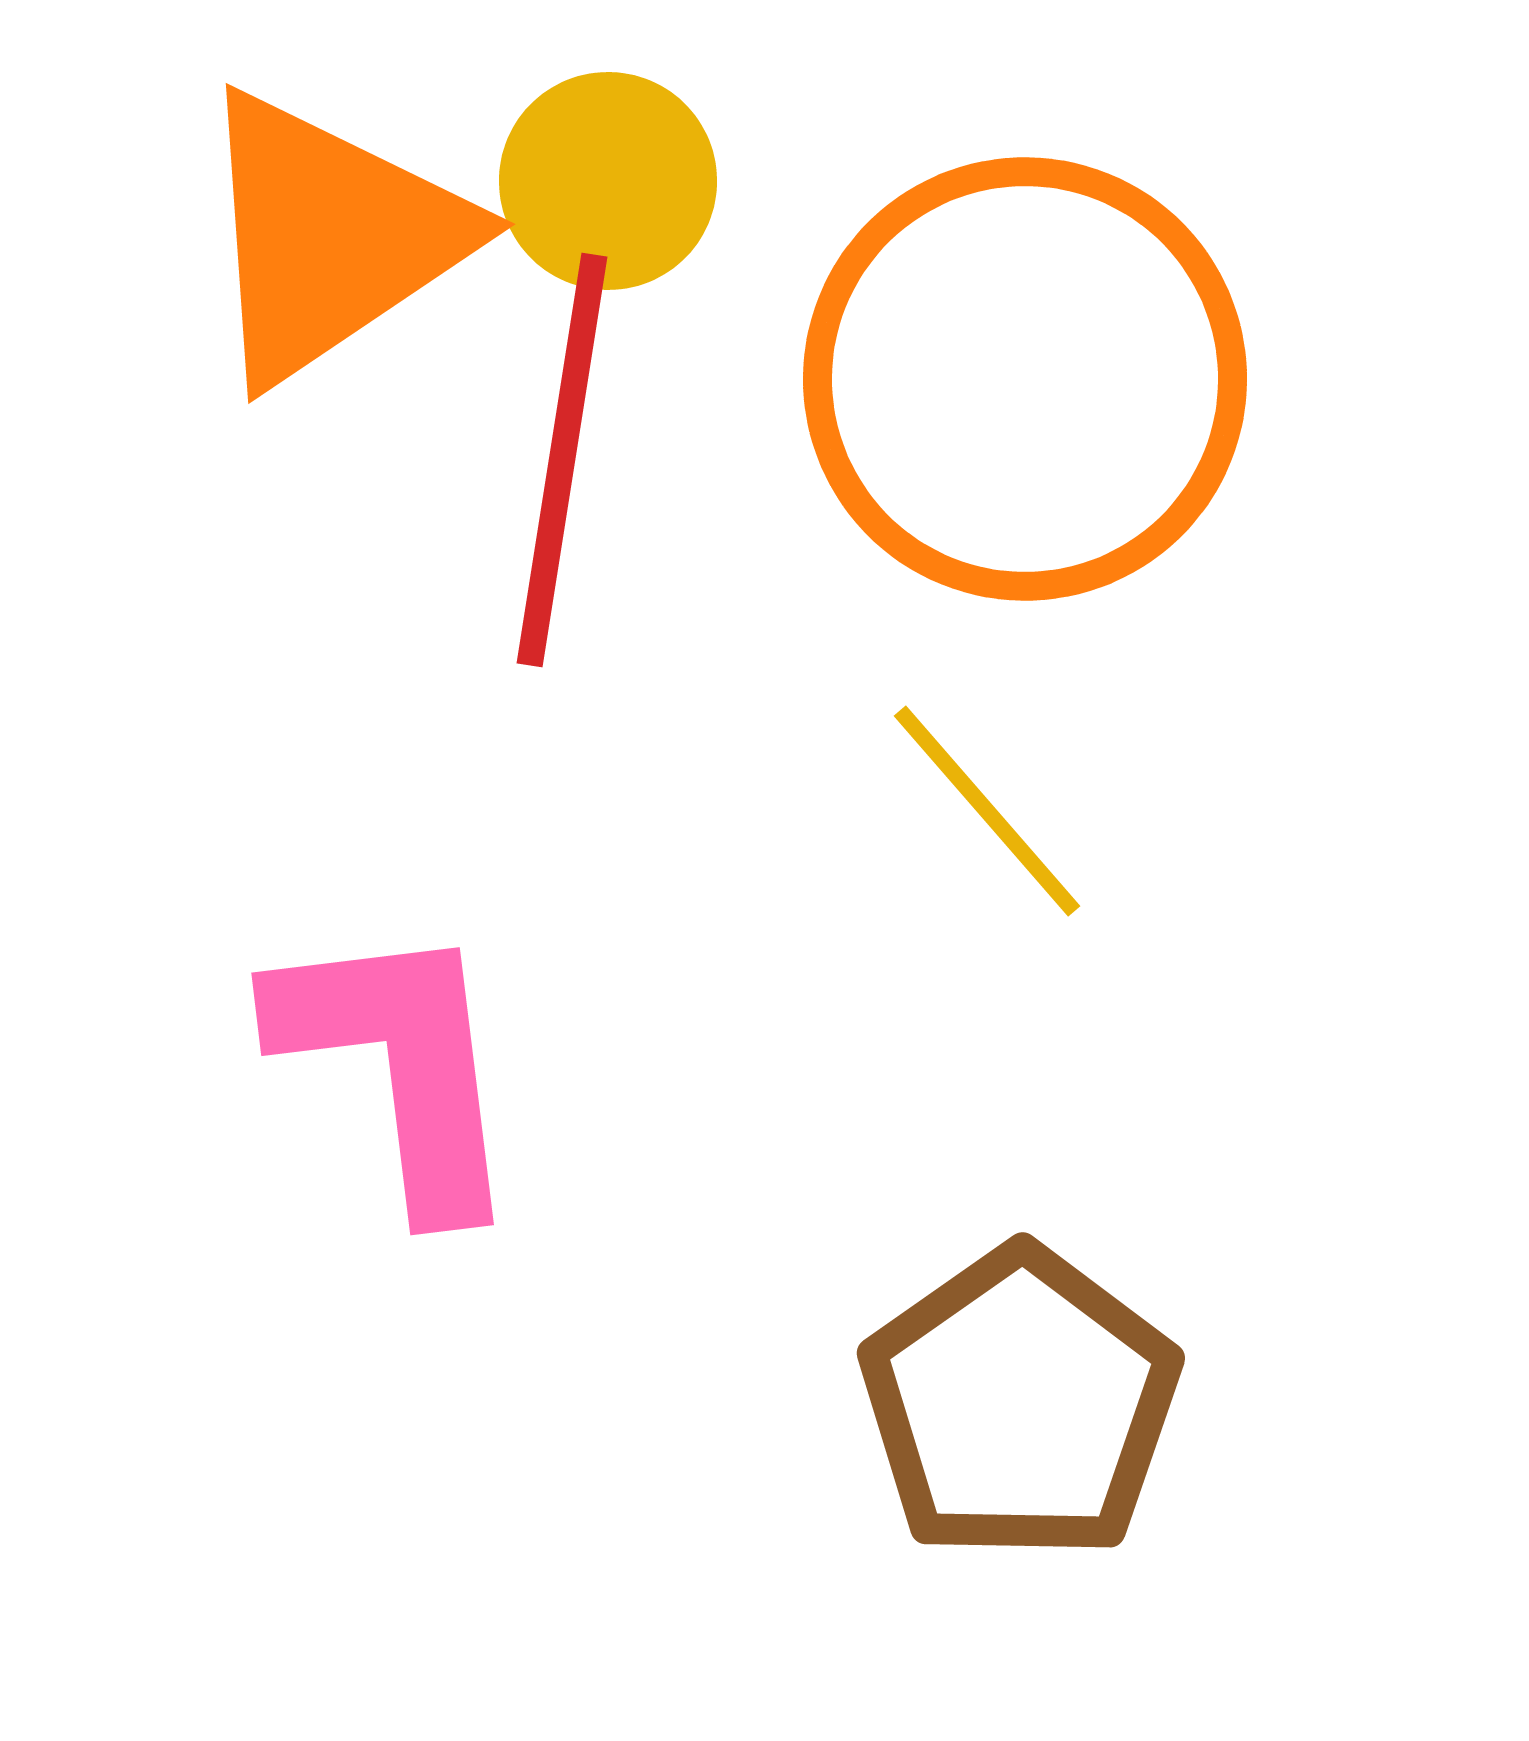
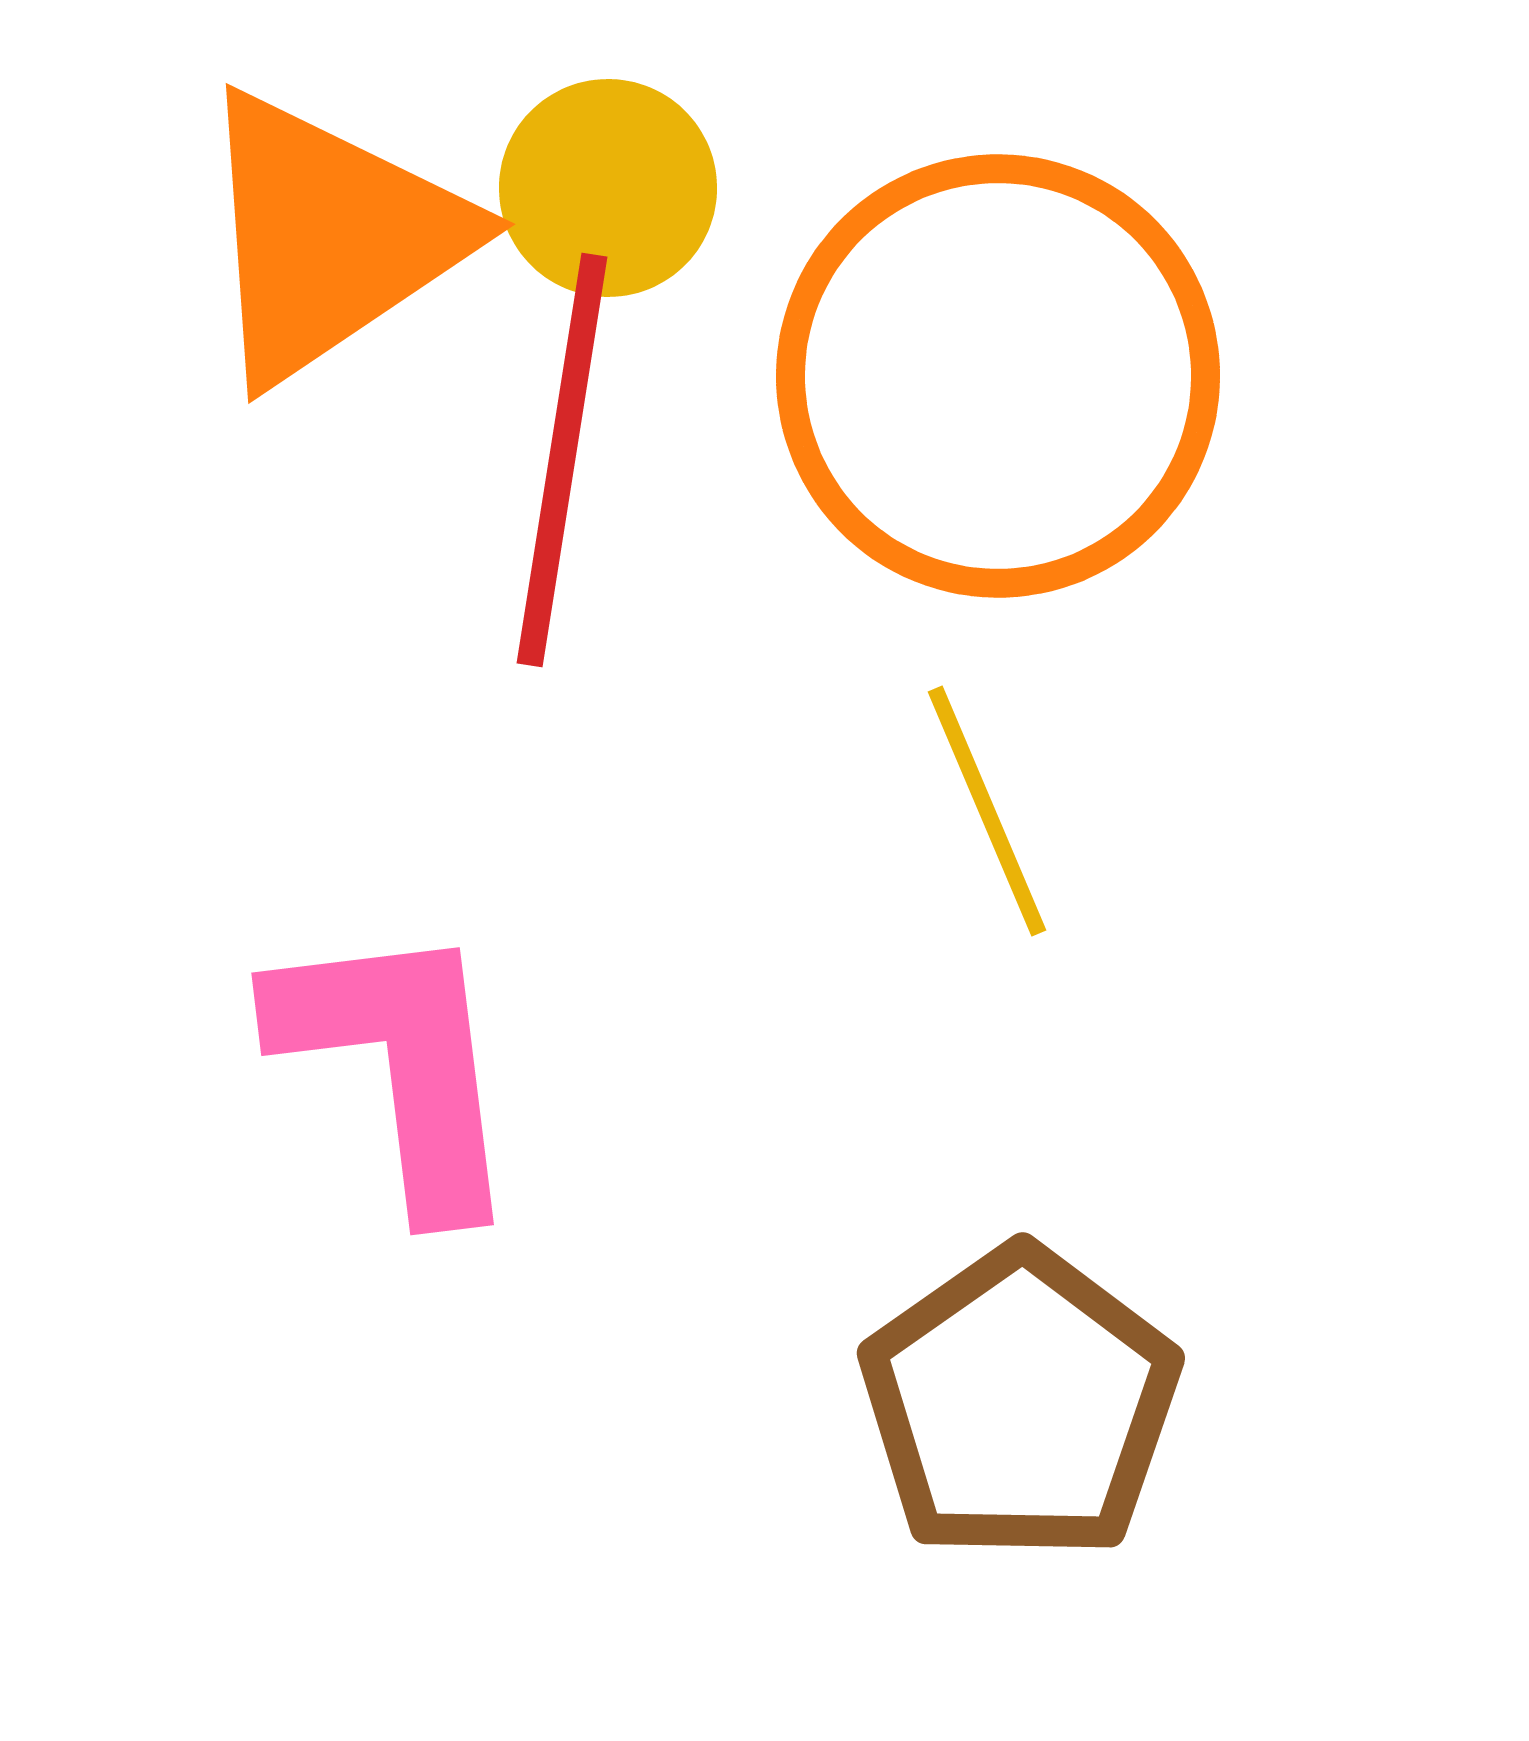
yellow circle: moved 7 px down
orange circle: moved 27 px left, 3 px up
yellow line: rotated 18 degrees clockwise
